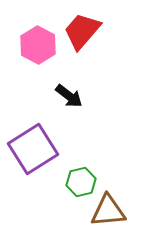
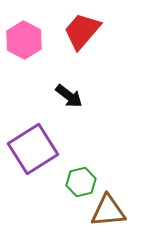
pink hexagon: moved 14 px left, 5 px up
